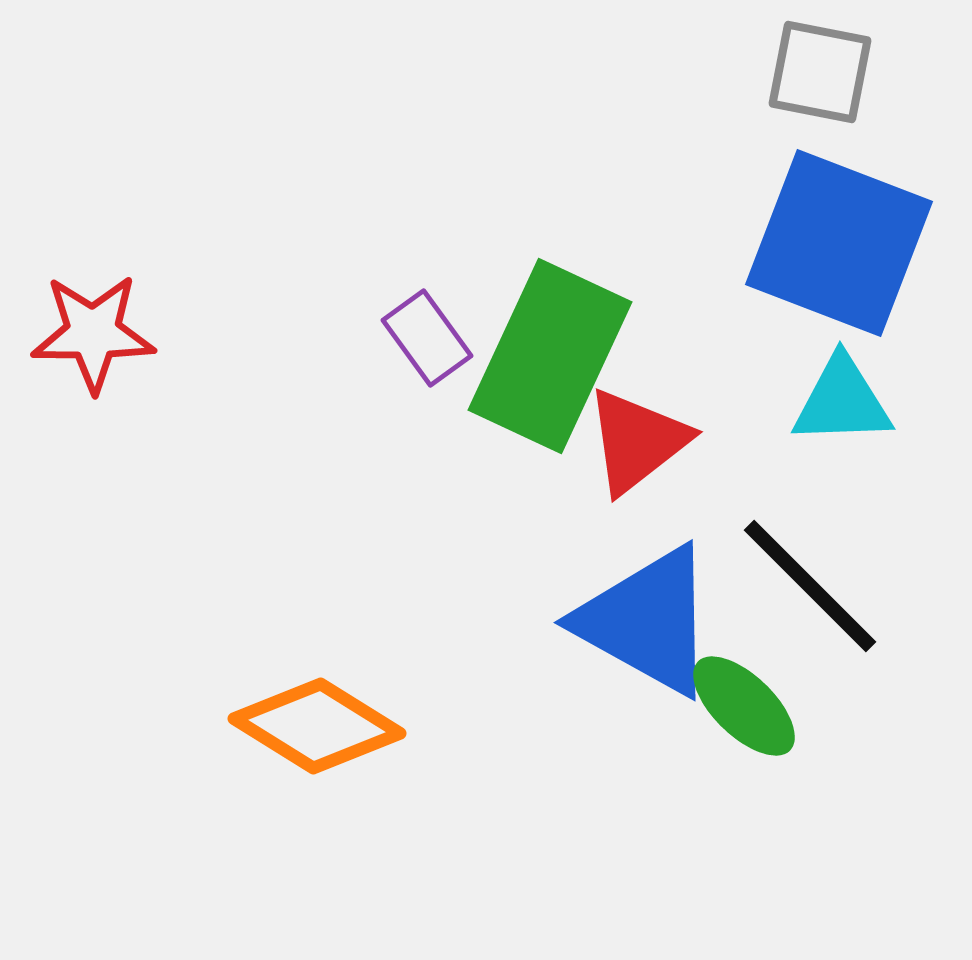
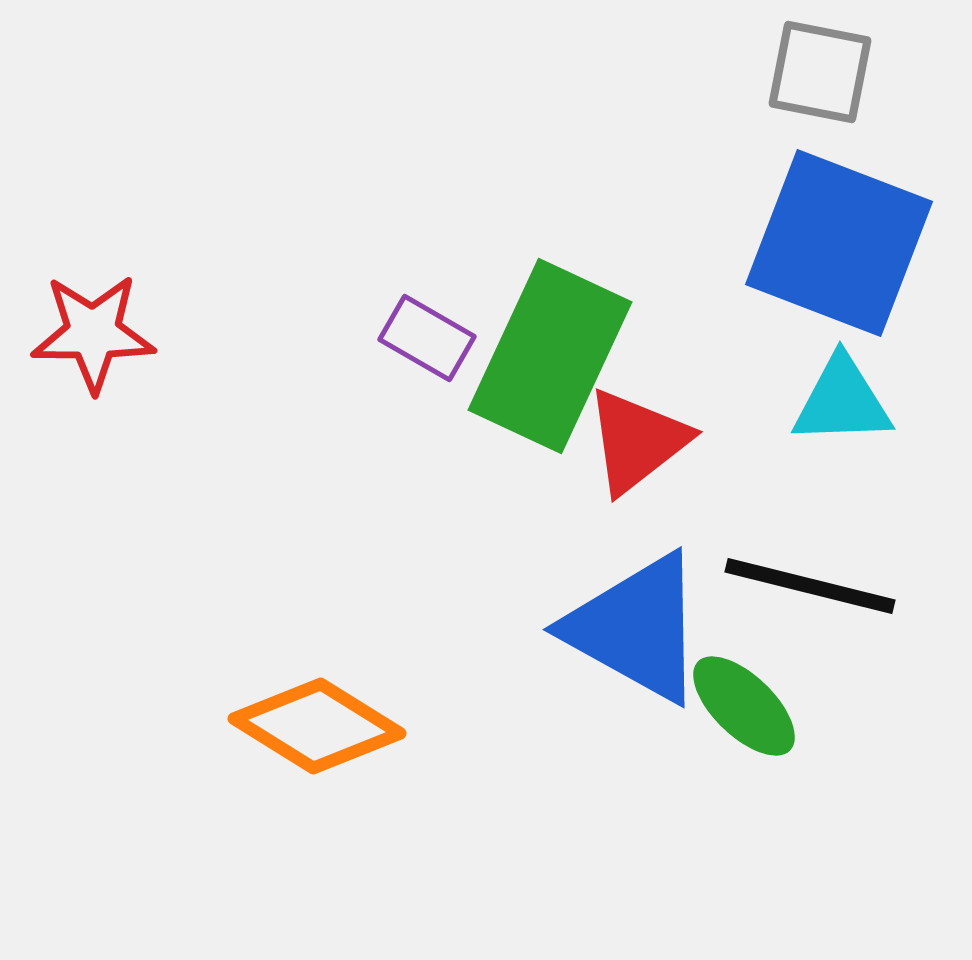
purple rectangle: rotated 24 degrees counterclockwise
black line: rotated 31 degrees counterclockwise
blue triangle: moved 11 px left, 7 px down
